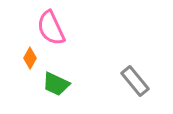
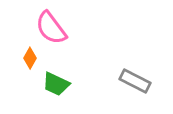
pink semicircle: rotated 12 degrees counterclockwise
gray rectangle: rotated 24 degrees counterclockwise
